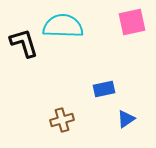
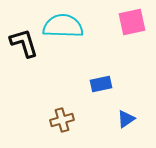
blue rectangle: moved 3 px left, 5 px up
